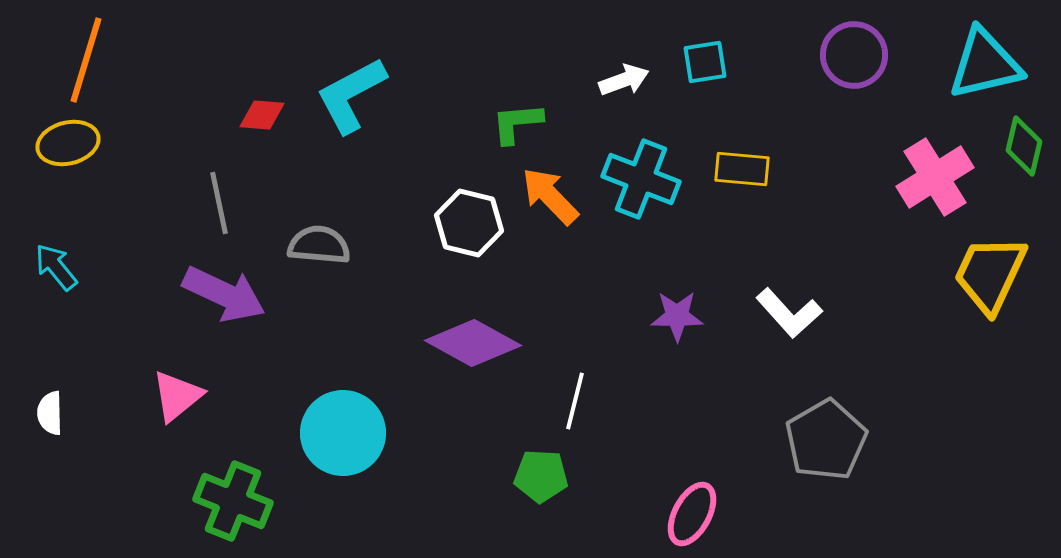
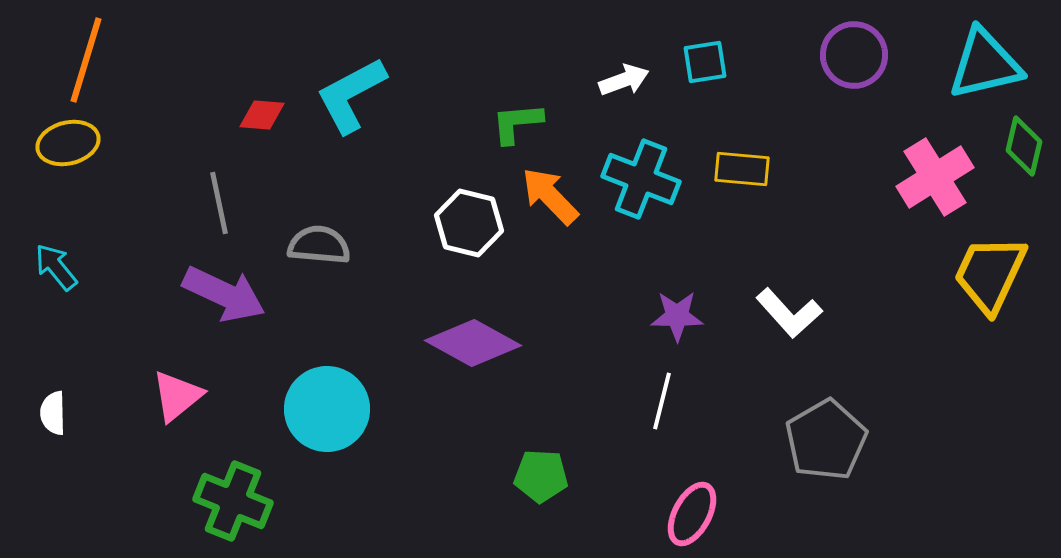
white line: moved 87 px right
white semicircle: moved 3 px right
cyan circle: moved 16 px left, 24 px up
